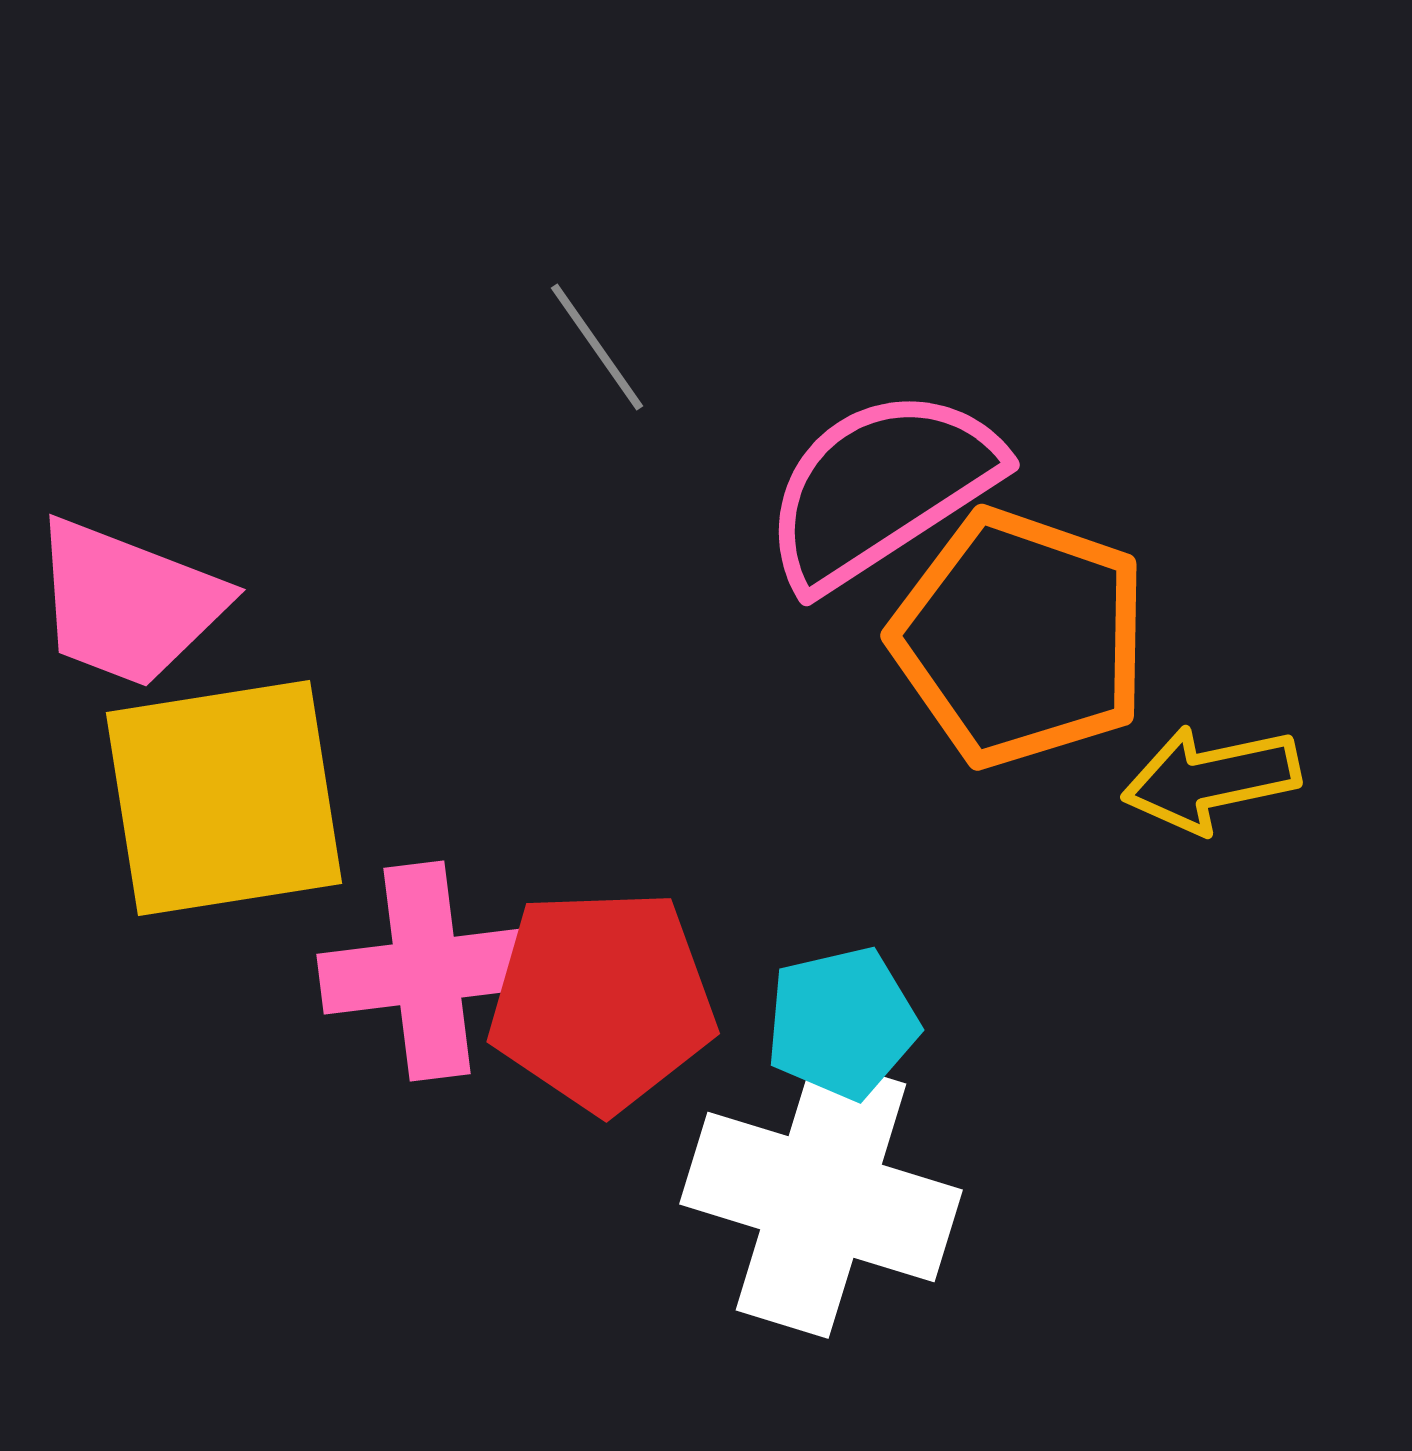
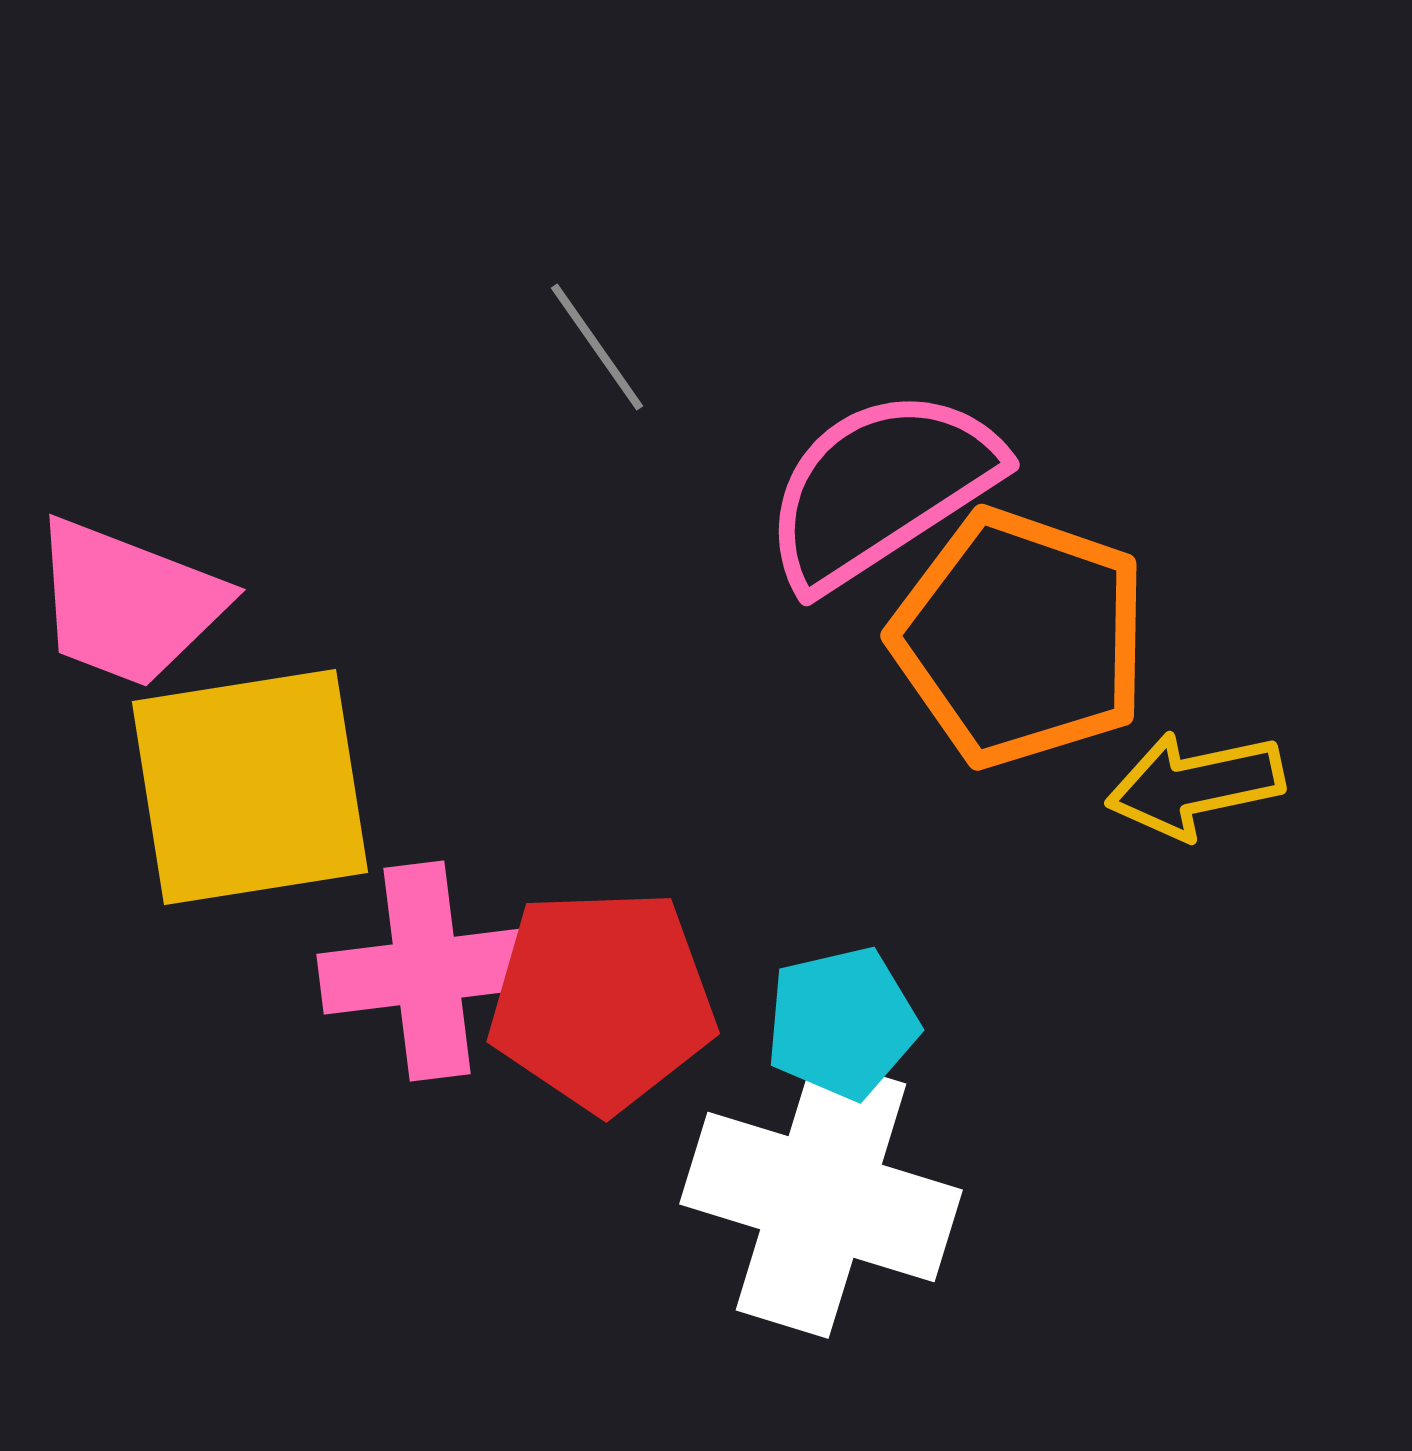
yellow arrow: moved 16 px left, 6 px down
yellow square: moved 26 px right, 11 px up
